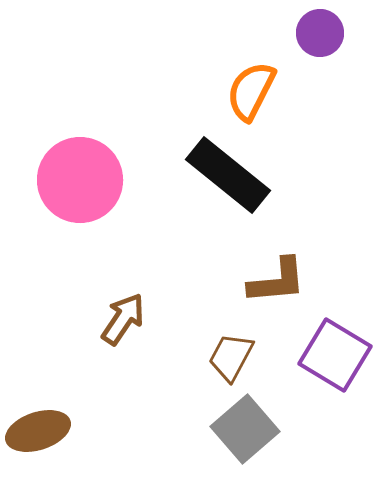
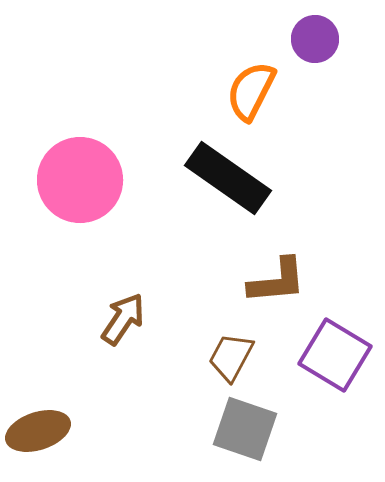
purple circle: moved 5 px left, 6 px down
black rectangle: moved 3 px down; rotated 4 degrees counterclockwise
gray square: rotated 30 degrees counterclockwise
